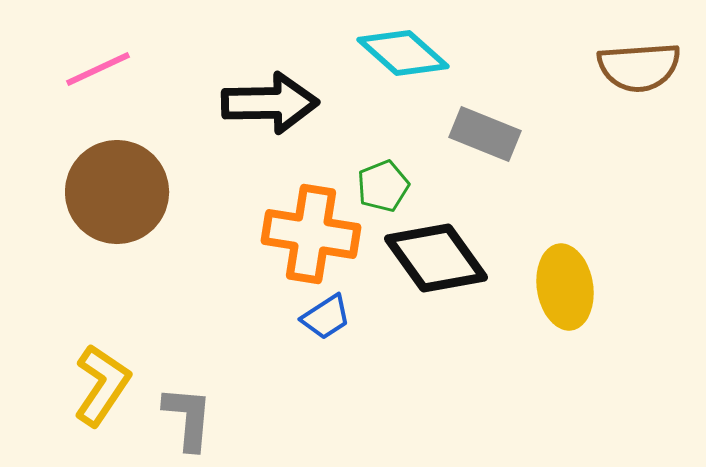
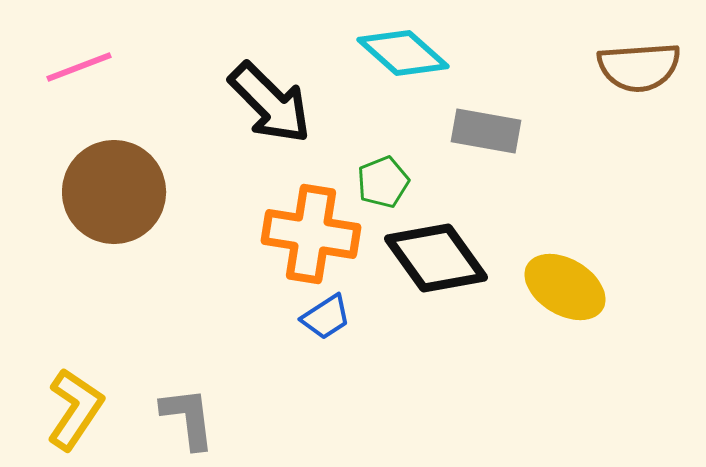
pink line: moved 19 px left, 2 px up; rotated 4 degrees clockwise
black arrow: rotated 46 degrees clockwise
gray rectangle: moved 1 px right, 3 px up; rotated 12 degrees counterclockwise
green pentagon: moved 4 px up
brown circle: moved 3 px left
yellow ellipse: rotated 50 degrees counterclockwise
yellow L-shape: moved 27 px left, 24 px down
gray L-shape: rotated 12 degrees counterclockwise
